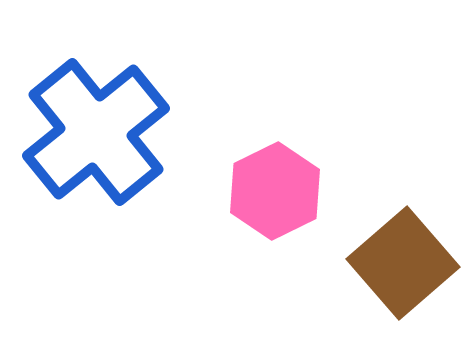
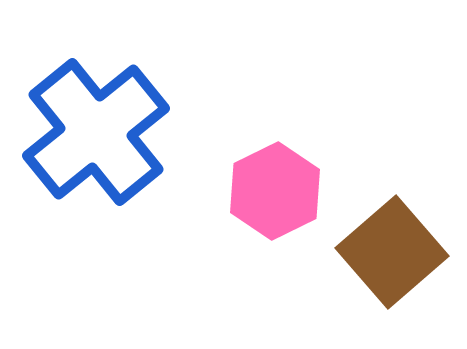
brown square: moved 11 px left, 11 px up
